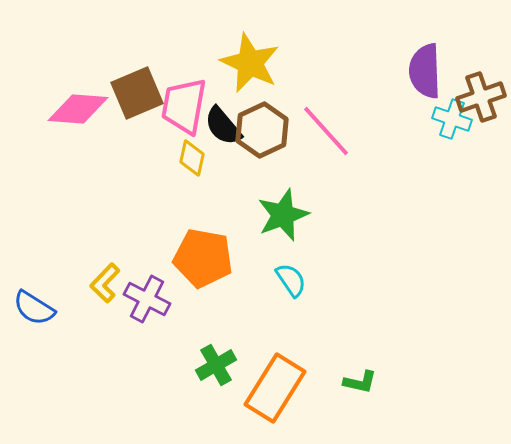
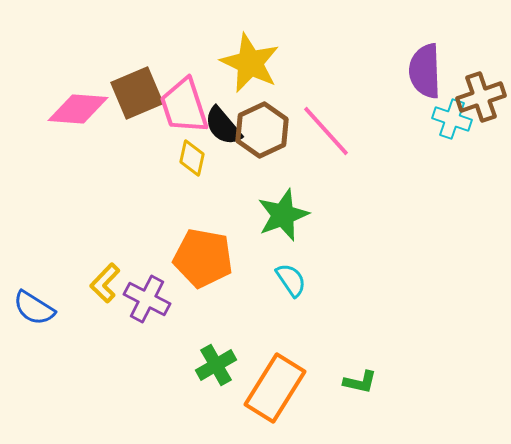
pink trapezoid: rotated 28 degrees counterclockwise
